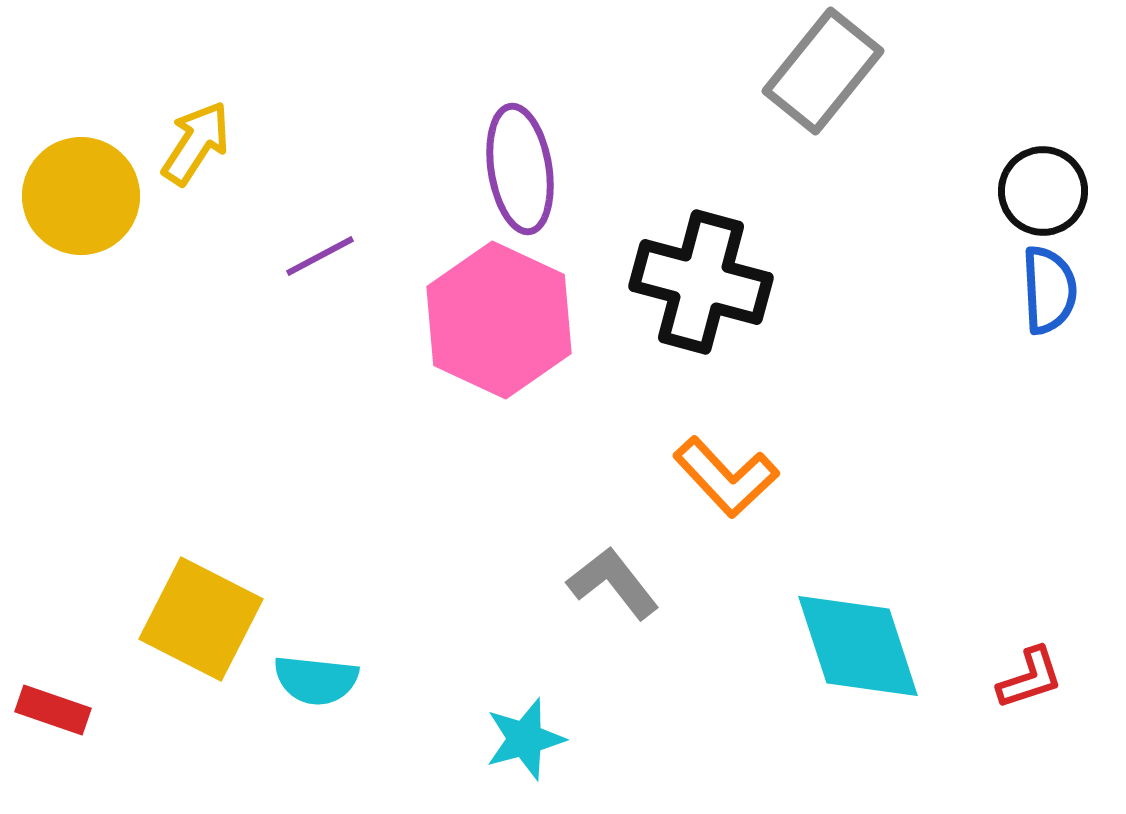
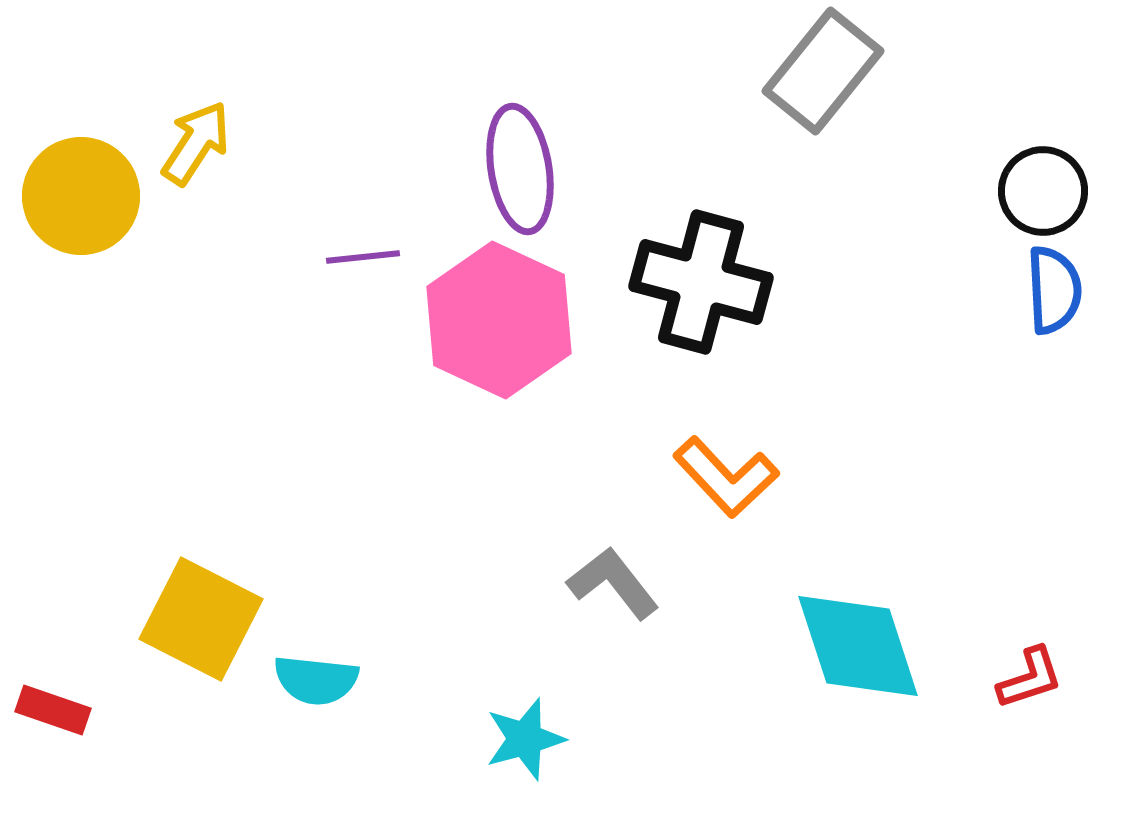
purple line: moved 43 px right, 1 px down; rotated 22 degrees clockwise
blue semicircle: moved 5 px right
